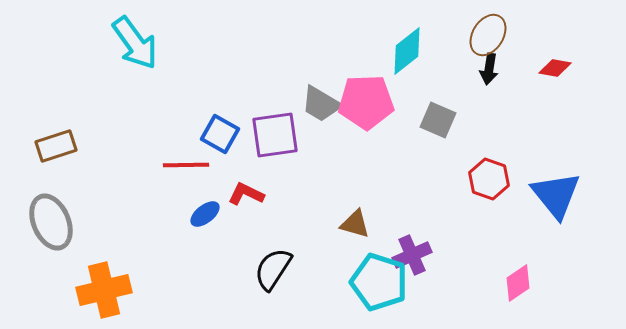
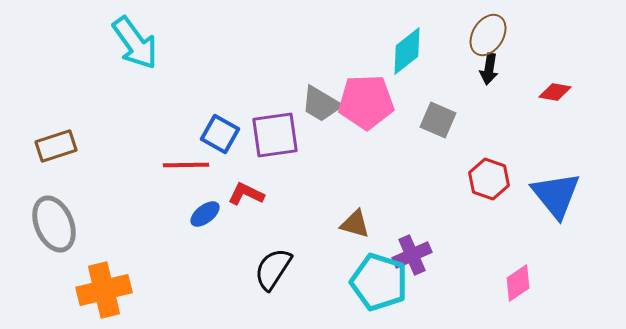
red diamond: moved 24 px down
gray ellipse: moved 3 px right, 2 px down
